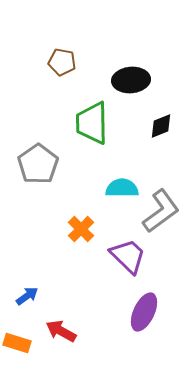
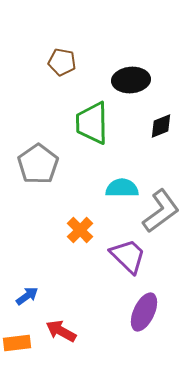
orange cross: moved 1 px left, 1 px down
orange rectangle: rotated 24 degrees counterclockwise
